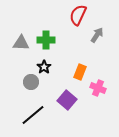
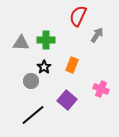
red semicircle: moved 1 px down
orange rectangle: moved 8 px left, 7 px up
gray circle: moved 1 px up
pink cross: moved 3 px right, 1 px down
